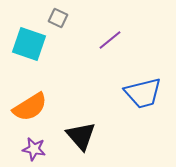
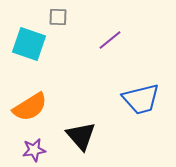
gray square: moved 1 px up; rotated 24 degrees counterclockwise
blue trapezoid: moved 2 px left, 6 px down
purple star: moved 1 px down; rotated 20 degrees counterclockwise
